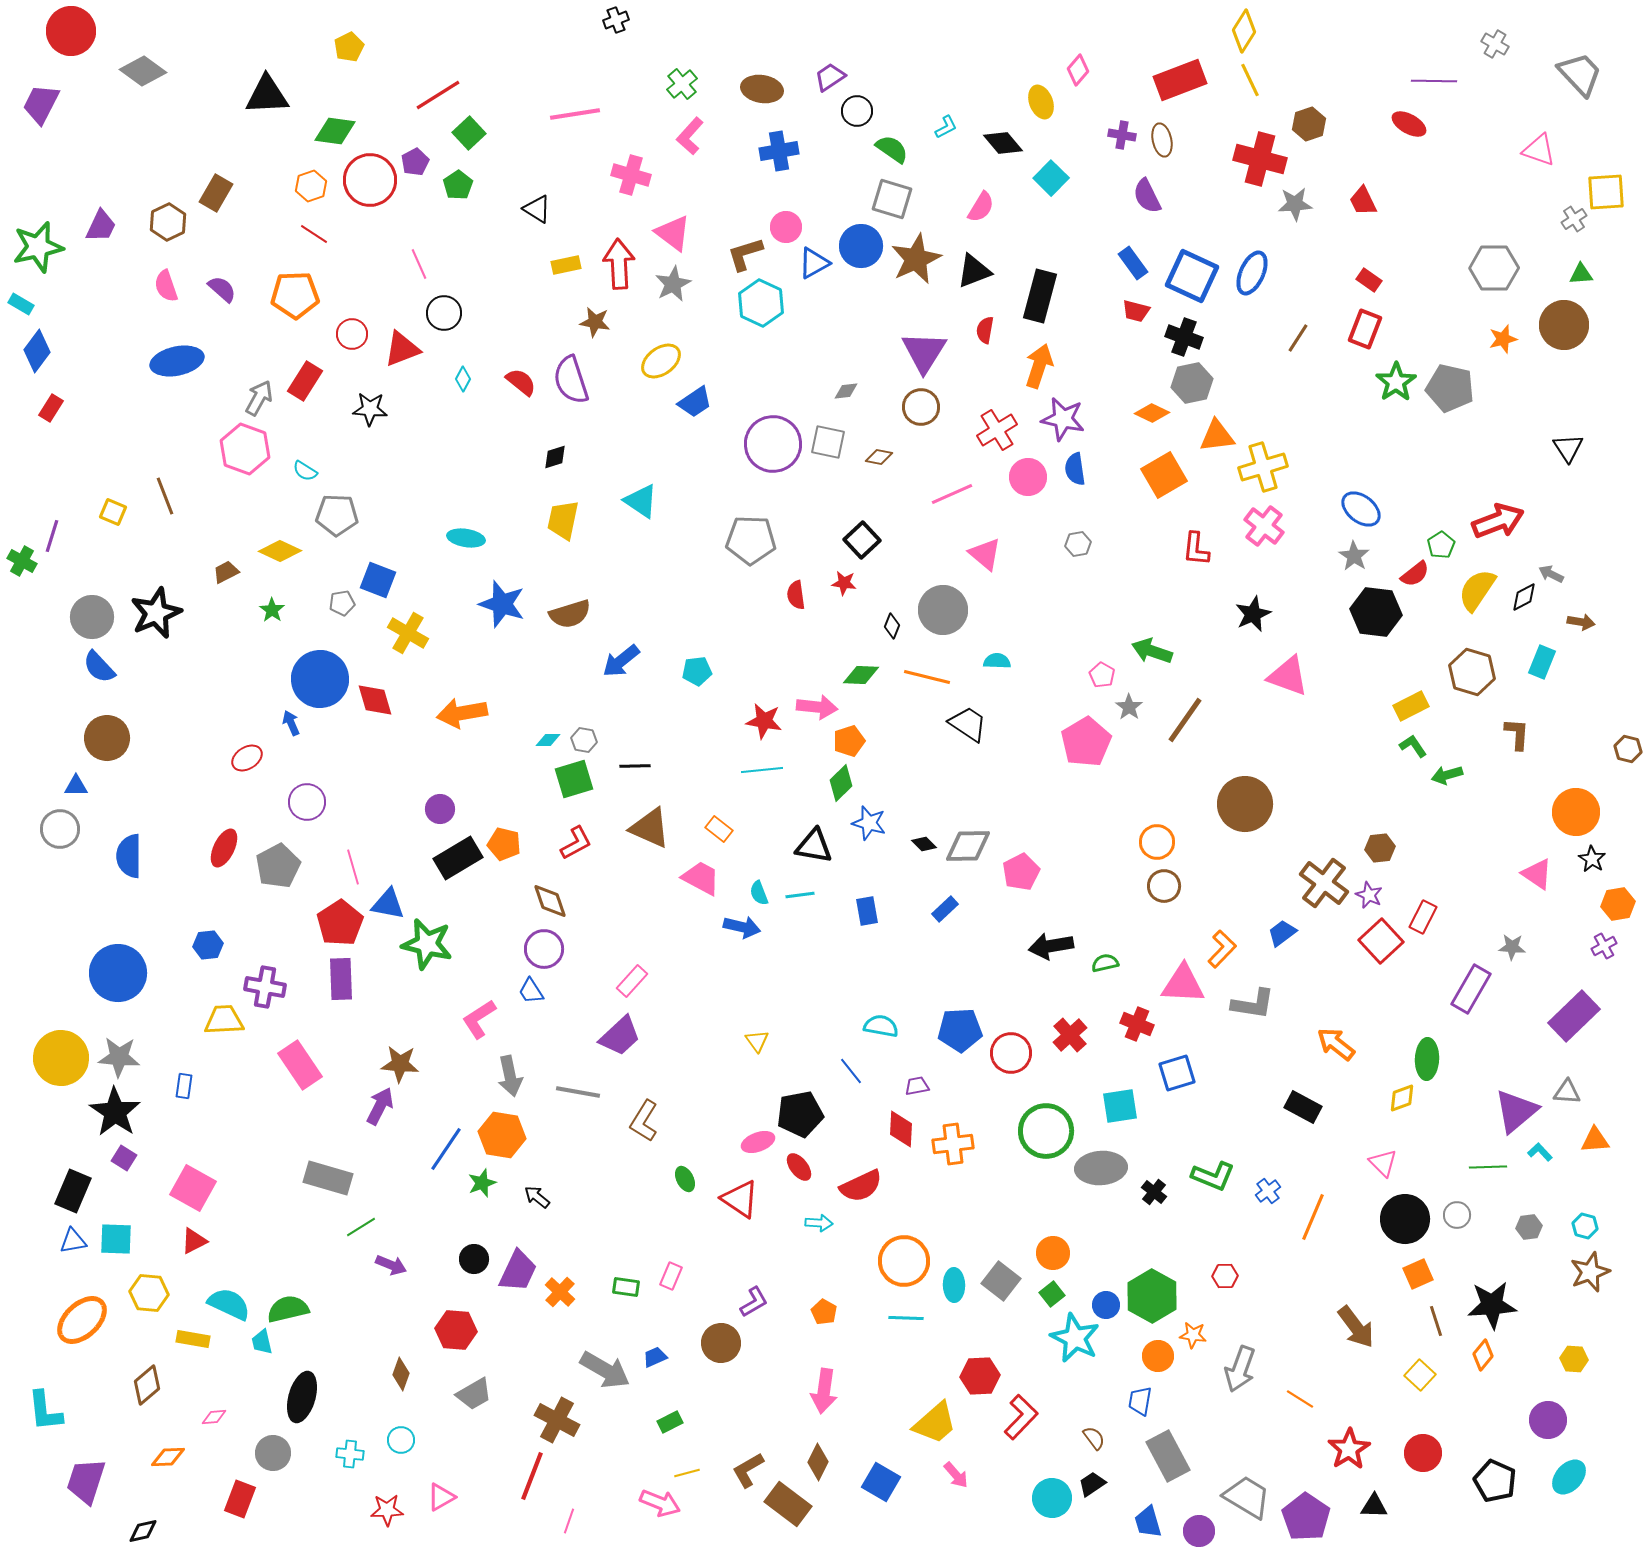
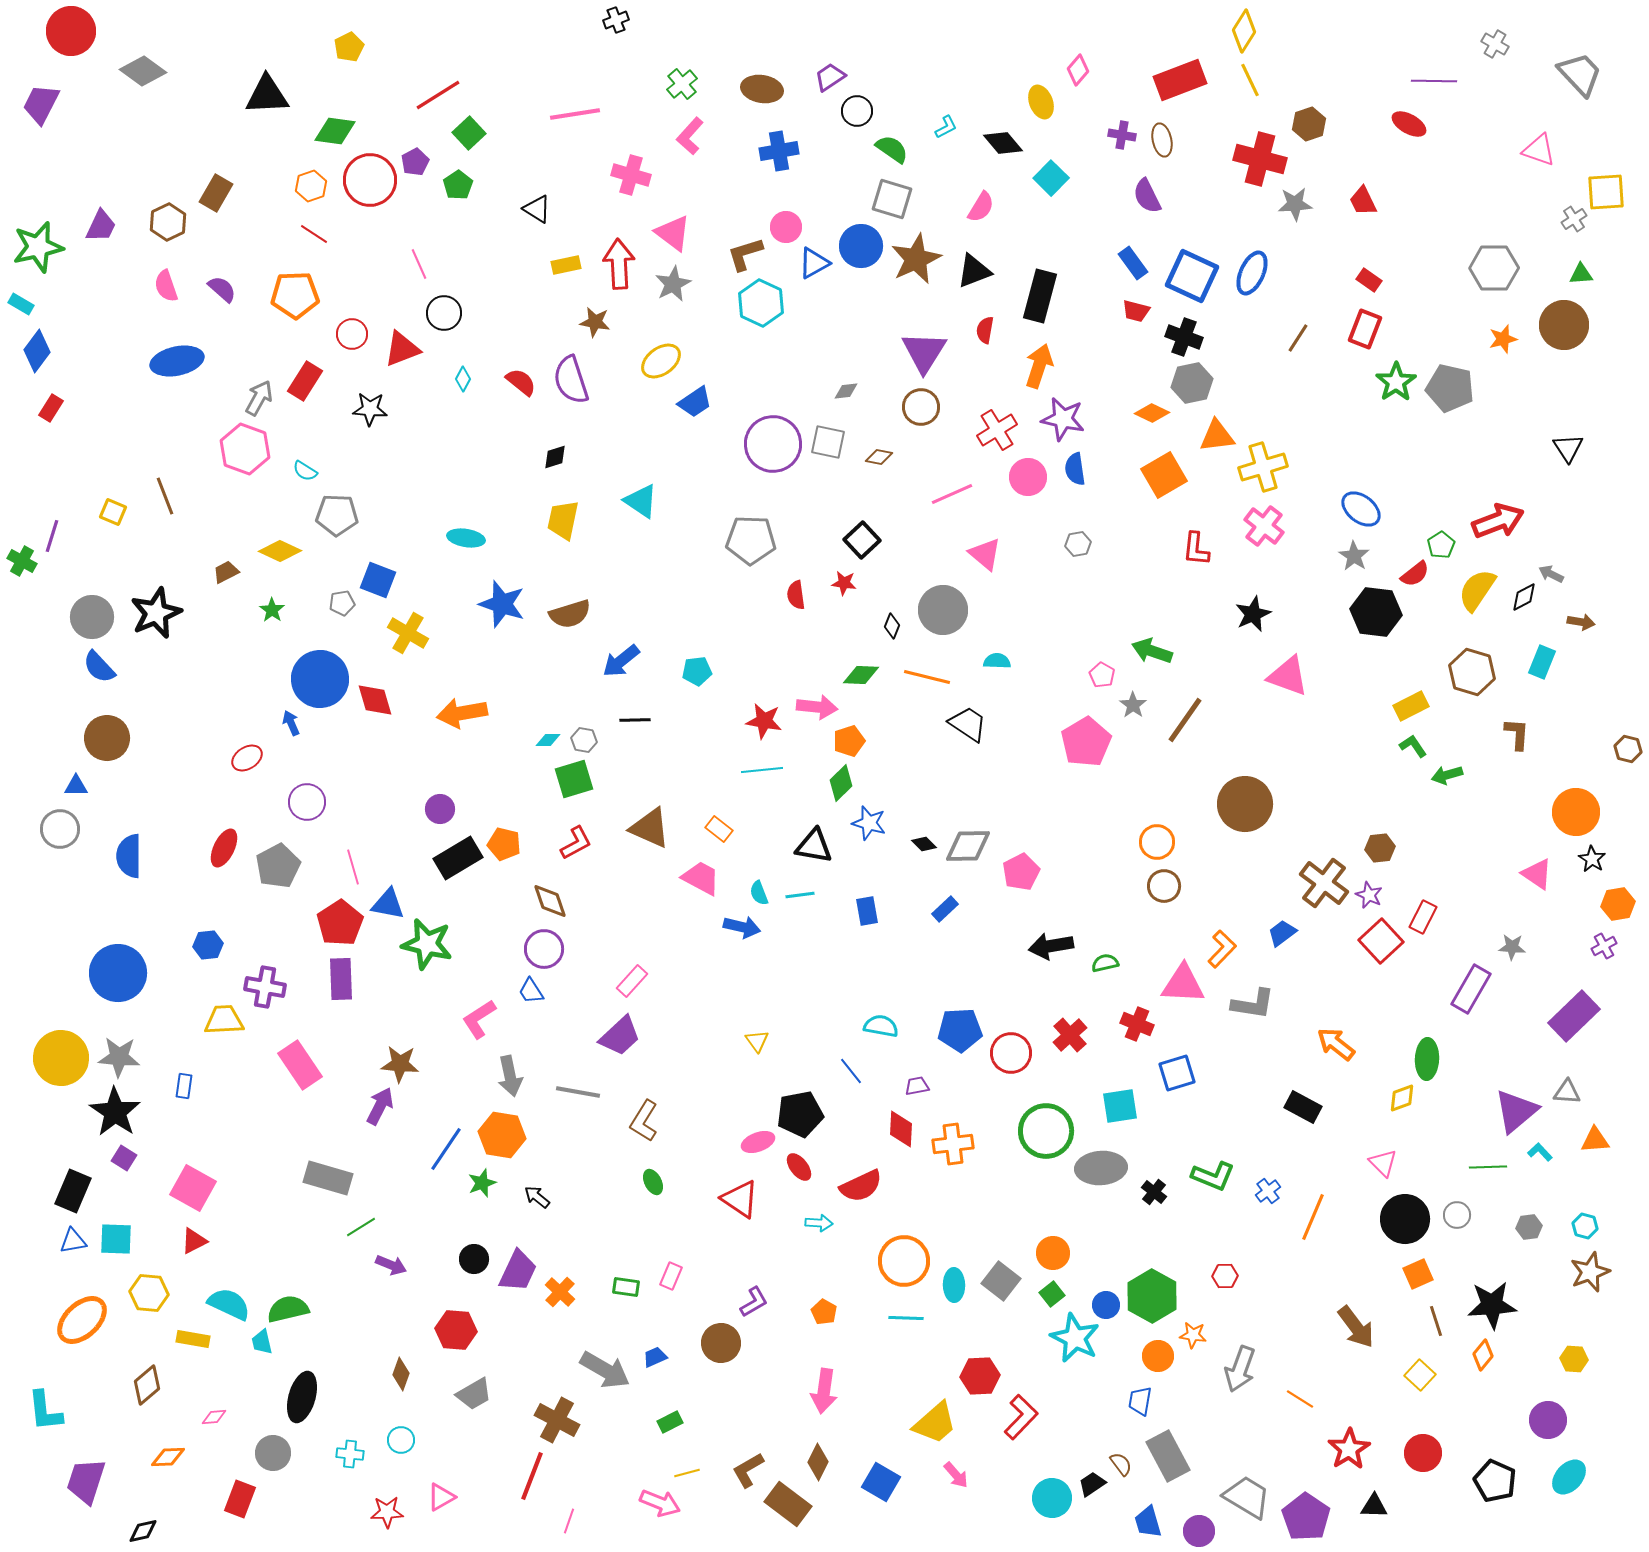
gray star at (1129, 707): moved 4 px right, 2 px up
black line at (635, 766): moved 46 px up
green ellipse at (685, 1179): moved 32 px left, 3 px down
brown semicircle at (1094, 1438): moved 27 px right, 26 px down
red star at (387, 1510): moved 2 px down
